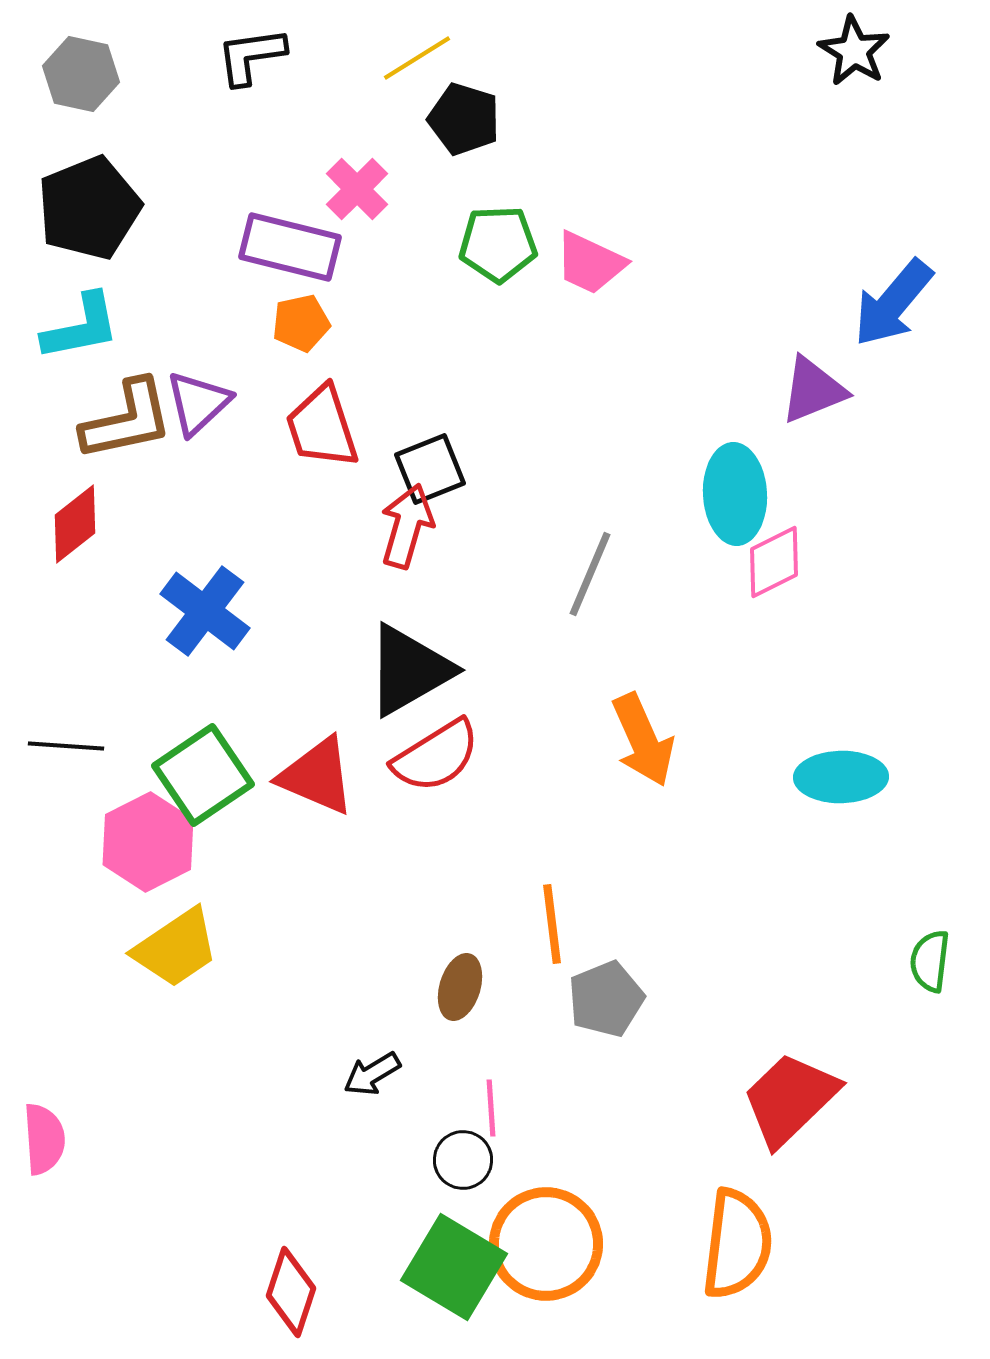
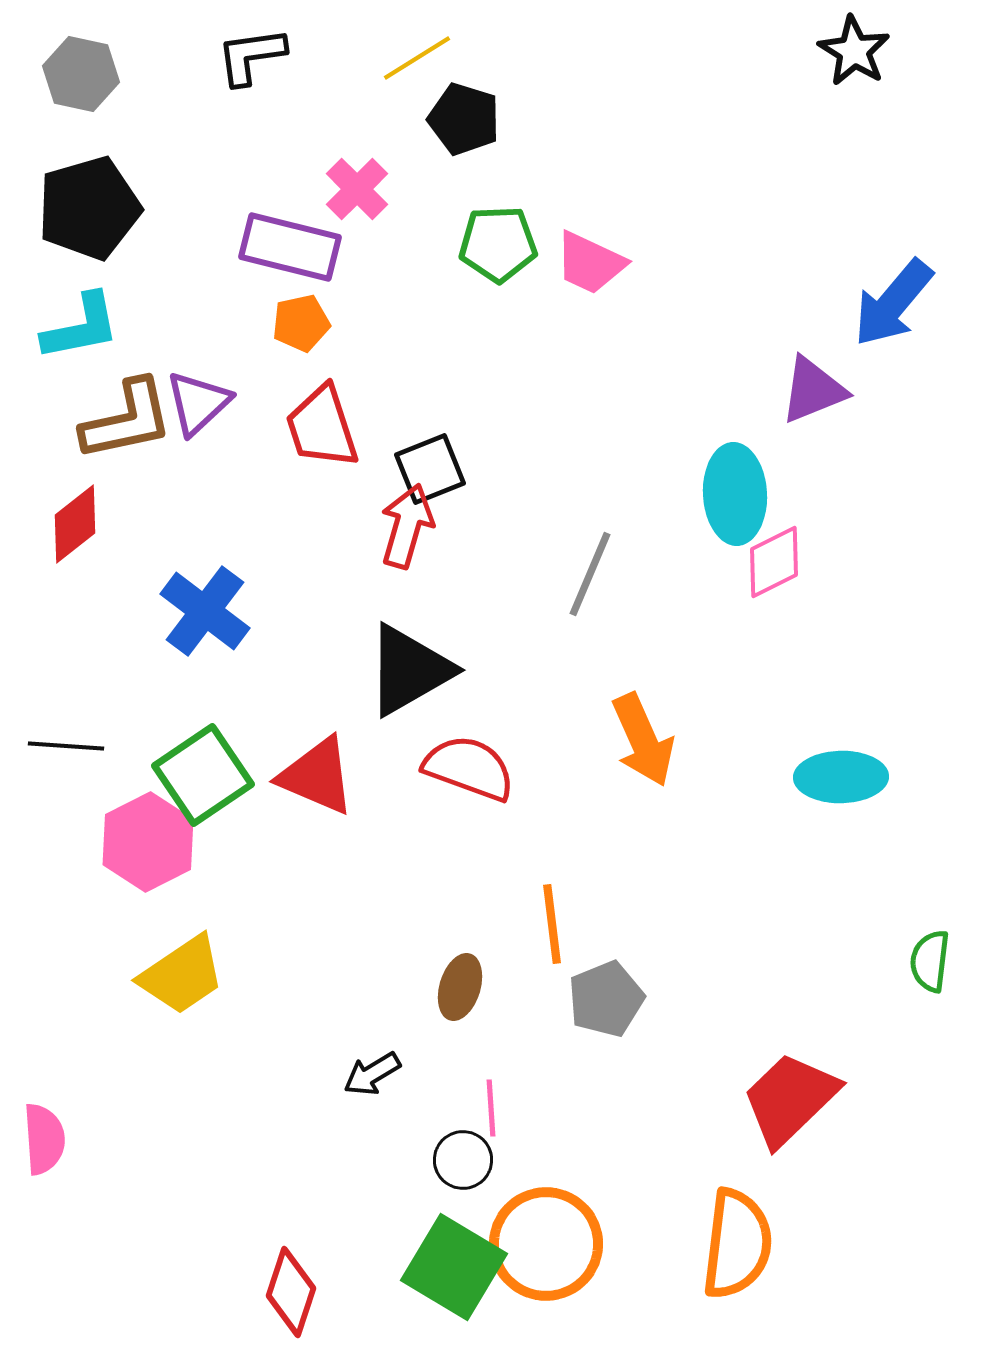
black pentagon at (89, 208): rotated 6 degrees clockwise
red semicircle at (436, 756): moved 33 px right, 12 px down; rotated 128 degrees counterclockwise
yellow trapezoid at (176, 948): moved 6 px right, 27 px down
